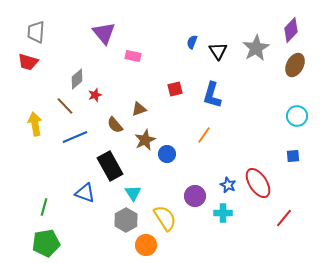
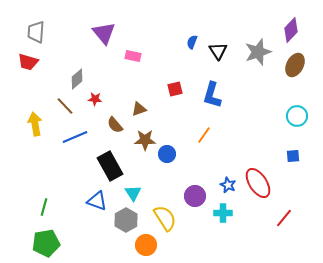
gray star: moved 2 px right, 4 px down; rotated 12 degrees clockwise
red star: moved 4 px down; rotated 24 degrees clockwise
brown star: rotated 25 degrees clockwise
blue triangle: moved 12 px right, 8 px down
